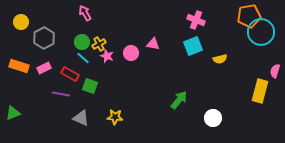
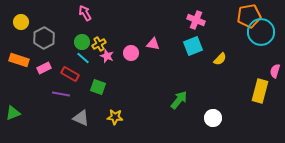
yellow semicircle: rotated 32 degrees counterclockwise
orange rectangle: moved 6 px up
green square: moved 8 px right, 1 px down
